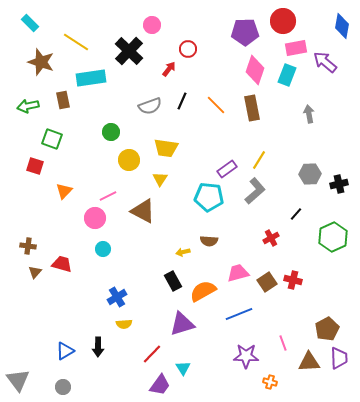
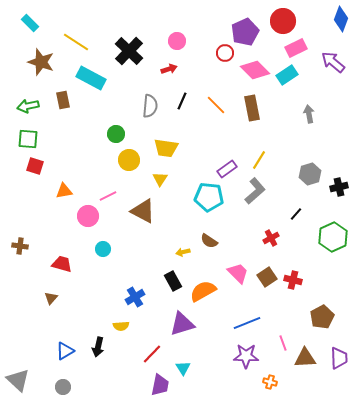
pink circle at (152, 25): moved 25 px right, 16 px down
blue diamond at (342, 26): moved 1 px left, 7 px up; rotated 10 degrees clockwise
purple pentagon at (245, 32): rotated 24 degrees counterclockwise
pink rectangle at (296, 48): rotated 15 degrees counterclockwise
red circle at (188, 49): moved 37 px right, 4 px down
purple arrow at (325, 62): moved 8 px right
red arrow at (169, 69): rotated 35 degrees clockwise
pink diamond at (255, 70): rotated 64 degrees counterclockwise
cyan rectangle at (287, 75): rotated 35 degrees clockwise
cyan rectangle at (91, 78): rotated 36 degrees clockwise
gray semicircle at (150, 106): rotated 65 degrees counterclockwise
green circle at (111, 132): moved 5 px right, 2 px down
green square at (52, 139): moved 24 px left; rotated 15 degrees counterclockwise
gray hexagon at (310, 174): rotated 15 degrees counterclockwise
black cross at (339, 184): moved 3 px down
orange triangle at (64, 191): rotated 36 degrees clockwise
pink circle at (95, 218): moved 7 px left, 2 px up
brown semicircle at (209, 241): rotated 30 degrees clockwise
brown cross at (28, 246): moved 8 px left
brown triangle at (35, 272): moved 16 px right, 26 px down
pink trapezoid at (238, 273): rotated 60 degrees clockwise
brown square at (267, 282): moved 5 px up
blue cross at (117, 297): moved 18 px right
blue line at (239, 314): moved 8 px right, 9 px down
yellow semicircle at (124, 324): moved 3 px left, 2 px down
brown pentagon at (327, 329): moved 5 px left, 12 px up
black arrow at (98, 347): rotated 12 degrees clockwise
brown triangle at (309, 362): moved 4 px left, 4 px up
gray triangle at (18, 380): rotated 10 degrees counterclockwise
purple trapezoid at (160, 385): rotated 25 degrees counterclockwise
